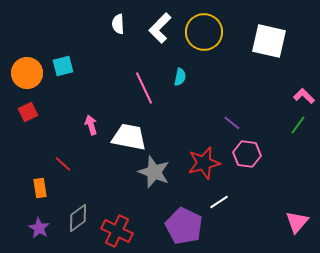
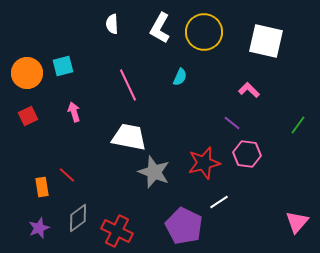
white semicircle: moved 6 px left
white L-shape: rotated 16 degrees counterclockwise
white square: moved 3 px left
cyan semicircle: rotated 12 degrees clockwise
pink line: moved 16 px left, 3 px up
pink L-shape: moved 55 px left, 6 px up
red square: moved 4 px down
pink arrow: moved 17 px left, 13 px up
red line: moved 4 px right, 11 px down
orange rectangle: moved 2 px right, 1 px up
purple star: rotated 20 degrees clockwise
